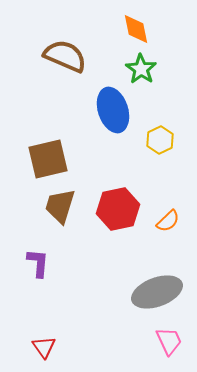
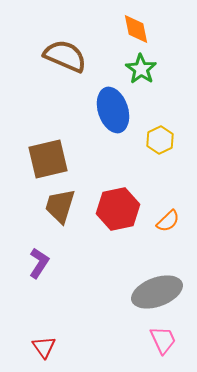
purple L-shape: moved 1 px right; rotated 28 degrees clockwise
pink trapezoid: moved 6 px left, 1 px up
